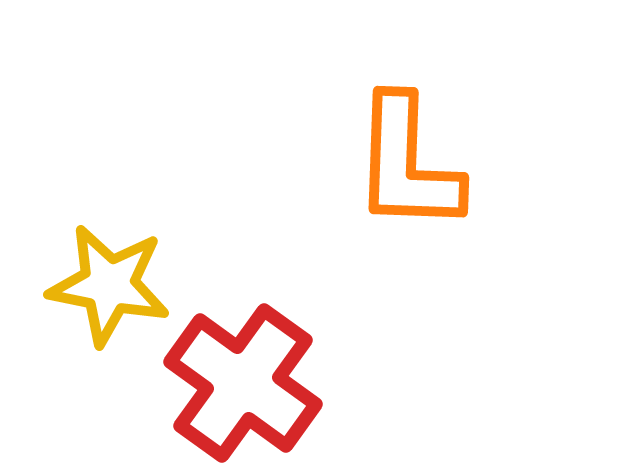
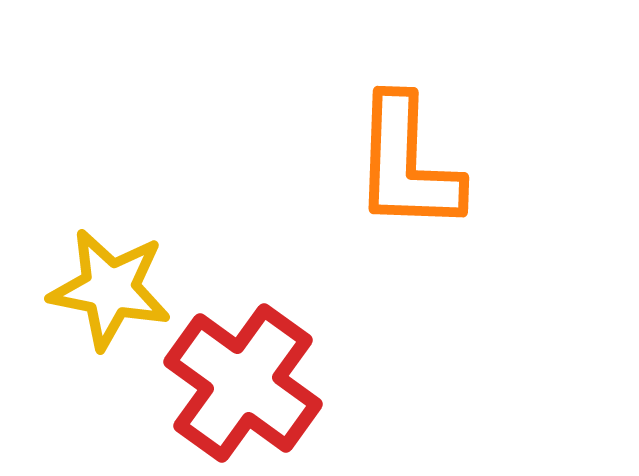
yellow star: moved 1 px right, 4 px down
